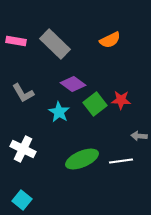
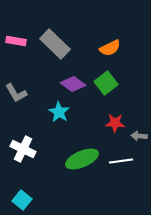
orange semicircle: moved 8 px down
gray L-shape: moved 7 px left
red star: moved 6 px left, 23 px down
green square: moved 11 px right, 21 px up
